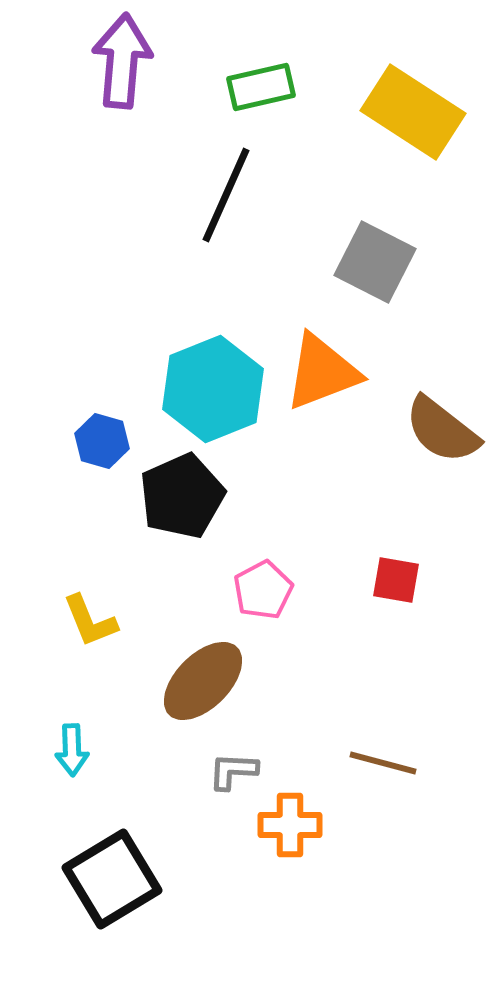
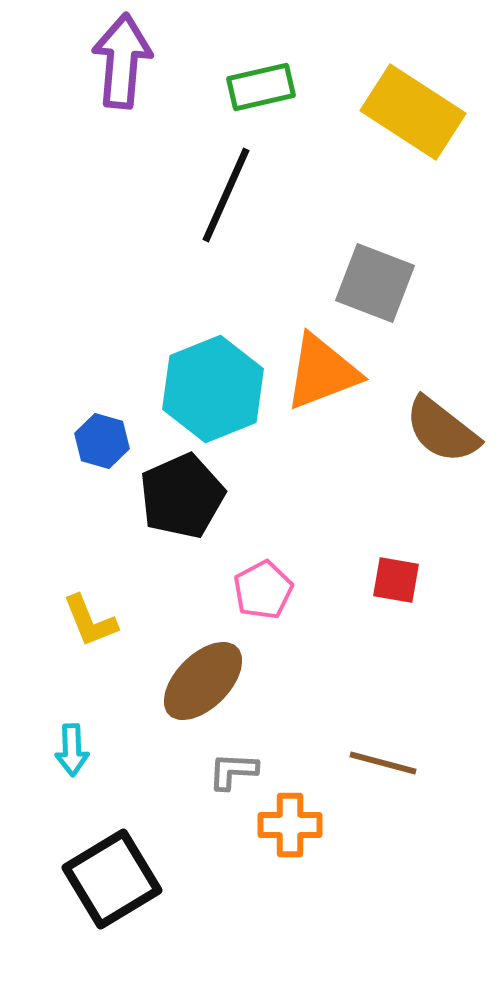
gray square: moved 21 px down; rotated 6 degrees counterclockwise
